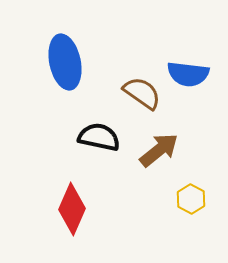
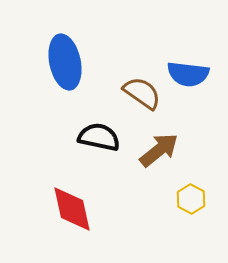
red diamond: rotated 36 degrees counterclockwise
